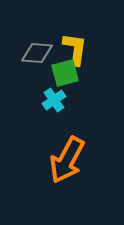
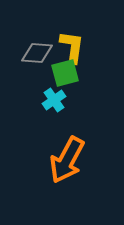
yellow L-shape: moved 3 px left, 2 px up
